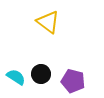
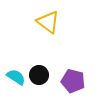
black circle: moved 2 px left, 1 px down
